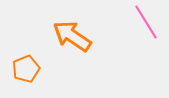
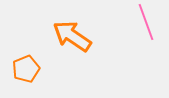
pink line: rotated 12 degrees clockwise
